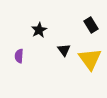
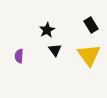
black star: moved 8 px right
black triangle: moved 9 px left
yellow triangle: moved 1 px left, 4 px up
